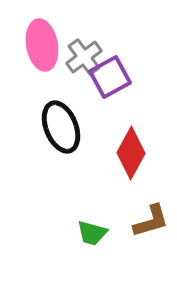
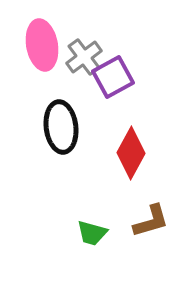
purple square: moved 3 px right
black ellipse: rotated 15 degrees clockwise
